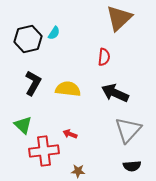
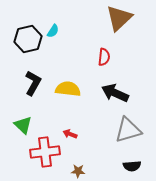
cyan semicircle: moved 1 px left, 2 px up
gray triangle: rotated 32 degrees clockwise
red cross: moved 1 px right, 1 px down
